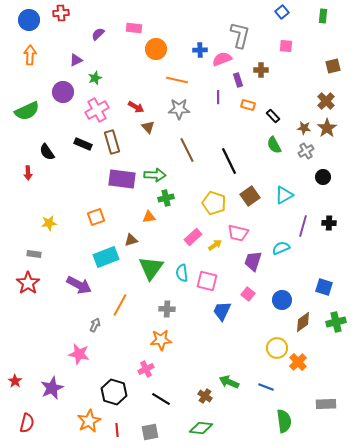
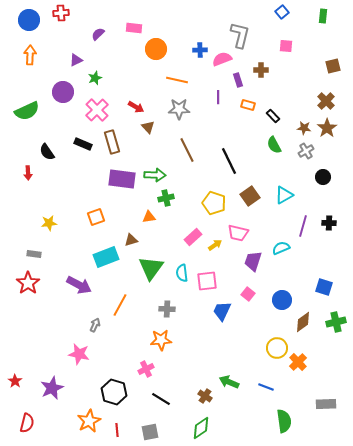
pink cross at (97, 110): rotated 15 degrees counterclockwise
pink square at (207, 281): rotated 20 degrees counterclockwise
green diamond at (201, 428): rotated 40 degrees counterclockwise
